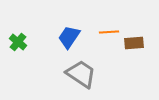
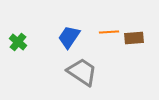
brown rectangle: moved 5 px up
gray trapezoid: moved 1 px right, 2 px up
